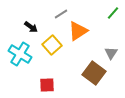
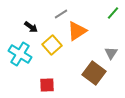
orange triangle: moved 1 px left
